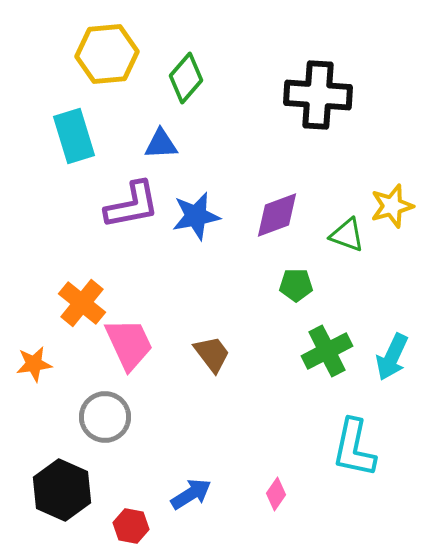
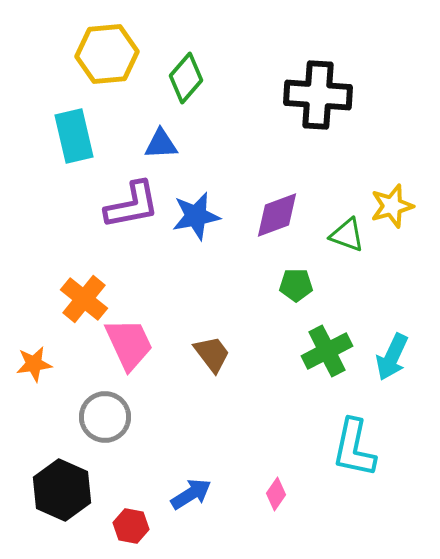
cyan rectangle: rotated 4 degrees clockwise
orange cross: moved 2 px right, 4 px up
